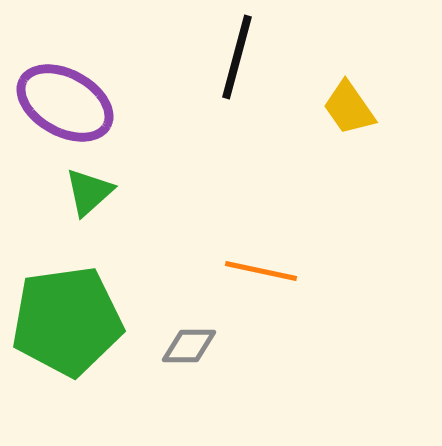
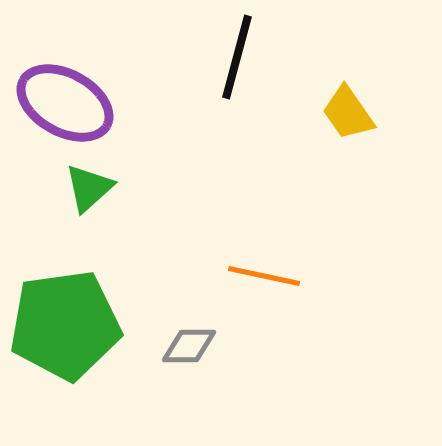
yellow trapezoid: moved 1 px left, 5 px down
green triangle: moved 4 px up
orange line: moved 3 px right, 5 px down
green pentagon: moved 2 px left, 4 px down
